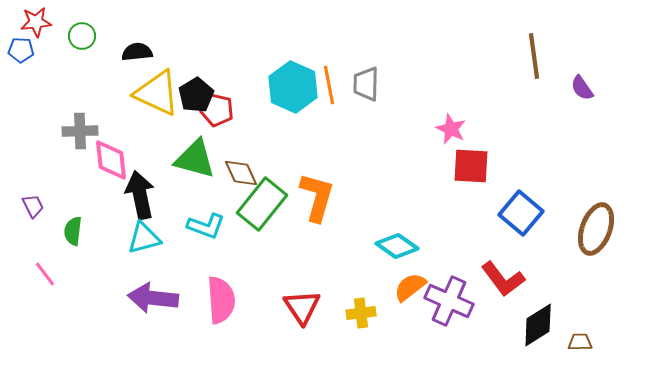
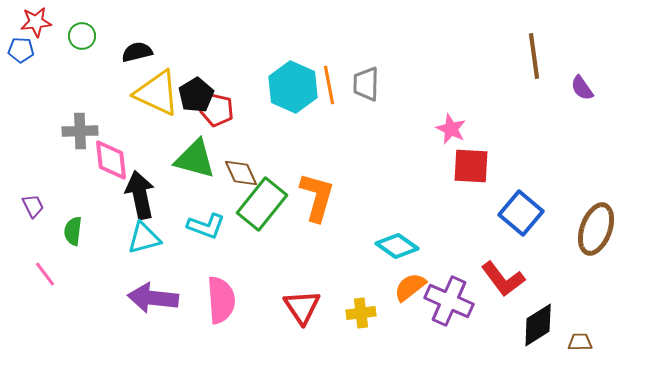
black semicircle: rotated 8 degrees counterclockwise
